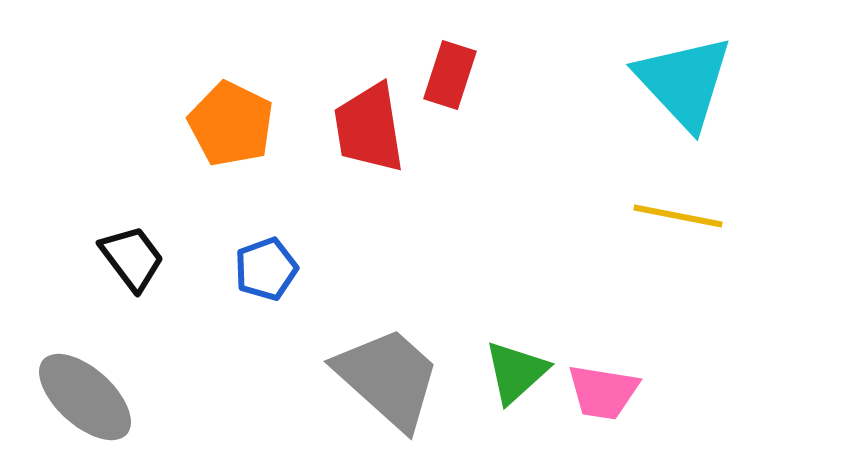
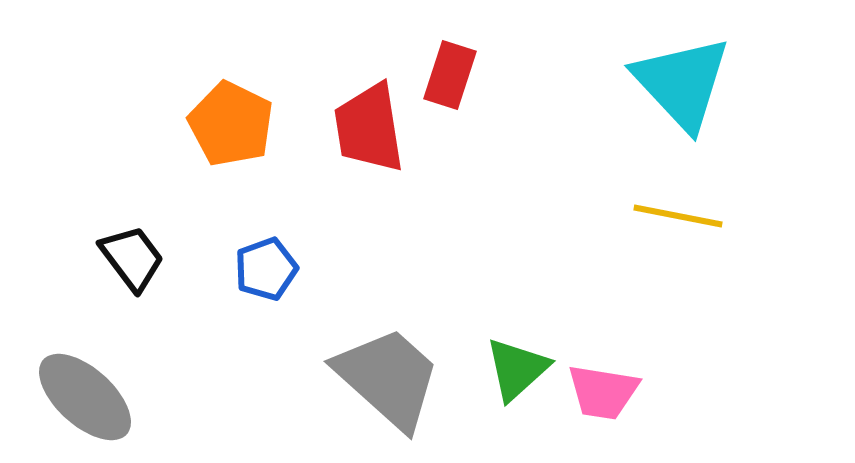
cyan triangle: moved 2 px left, 1 px down
green triangle: moved 1 px right, 3 px up
